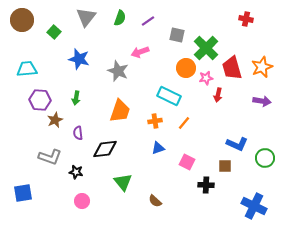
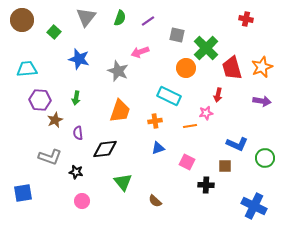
pink star: moved 35 px down
orange line: moved 6 px right, 3 px down; rotated 40 degrees clockwise
